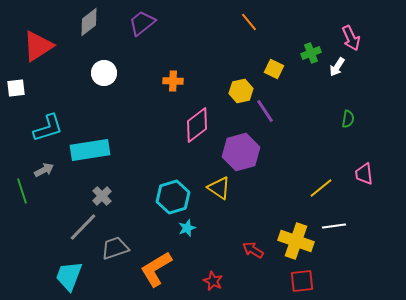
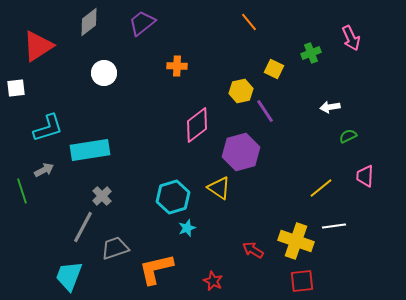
white arrow: moved 7 px left, 40 px down; rotated 48 degrees clockwise
orange cross: moved 4 px right, 15 px up
green semicircle: moved 17 px down; rotated 126 degrees counterclockwise
pink trapezoid: moved 1 px right, 2 px down; rotated 10 degrees clockwise
gray line: rotated 16 degrees counterclockwise
orange L-shape: rotated 18 degrees clockwise
